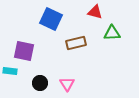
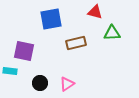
blue square: rotated 35 degrees counterclockwise
pink triangle: rotated 28 degrees clockwise
